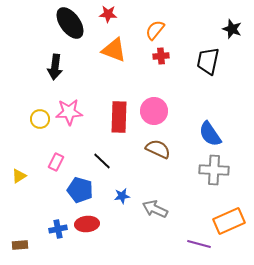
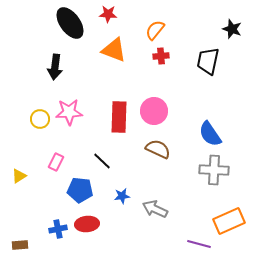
blue pentagon: rotated 10 degrees counterclockwise
